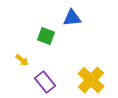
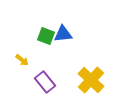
blue triangle: moved 9 px left, 16 px down
